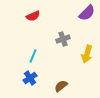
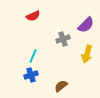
purple semicircle: moved 1 px left, 12 px down
blue cross: moved 1 px right, 3 px up; rotated 16 degrees clockwise
